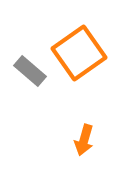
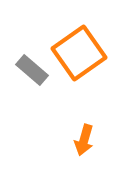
gray rectangle: moved 2 px right, 1 px up
